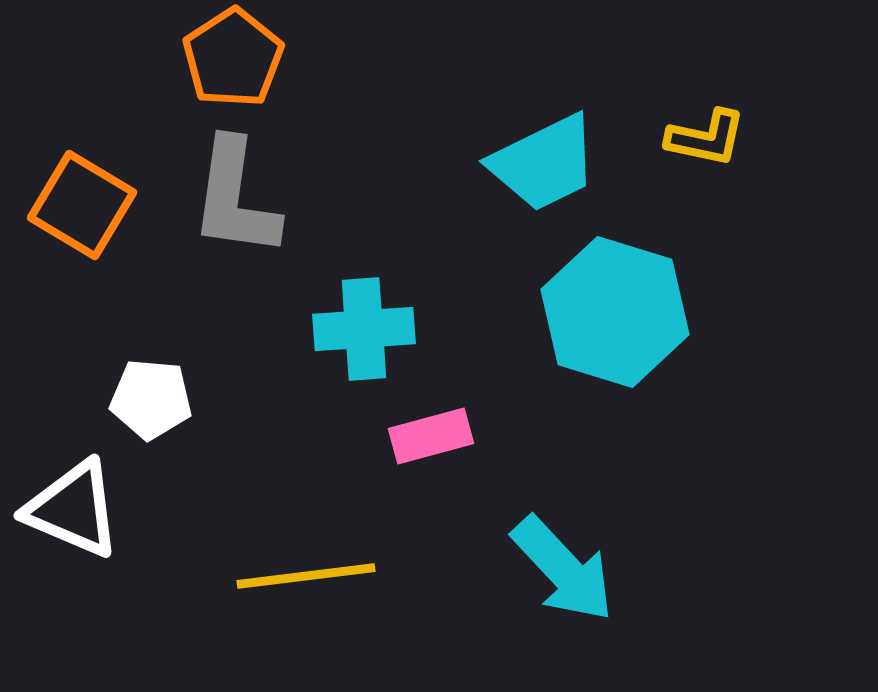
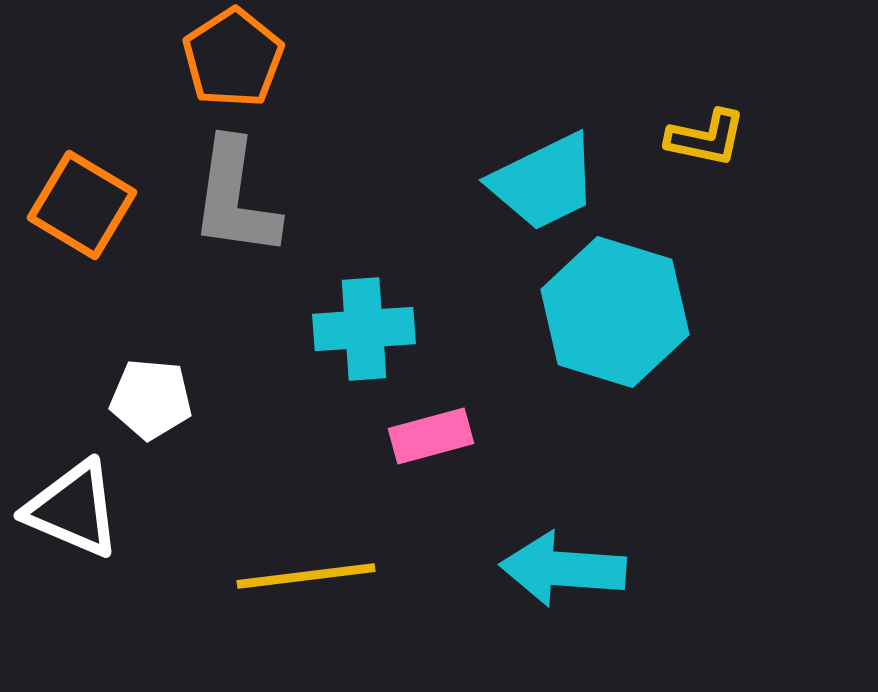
cyan trapezoid: moved 19 px down
cyan arrow: rotated 137 degrees clockwise
